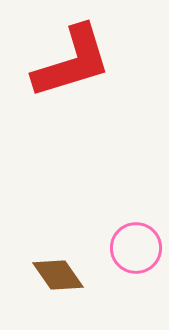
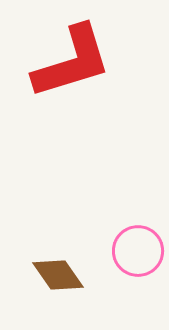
pink circle: moved 2 px right, 3 px down
